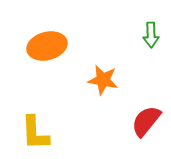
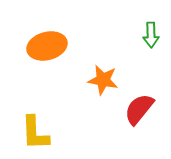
red semicircle: moved 7 px left, 12 px up
